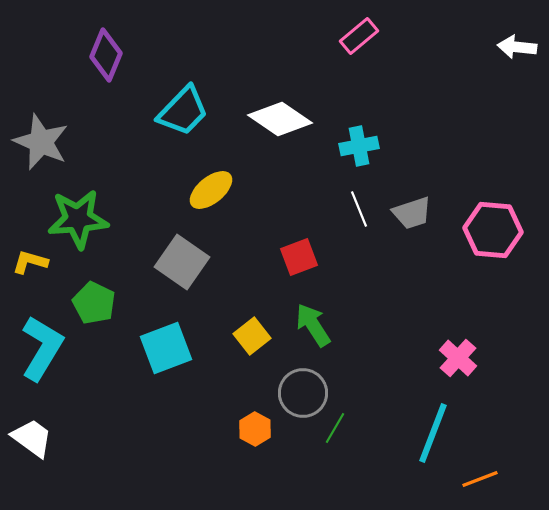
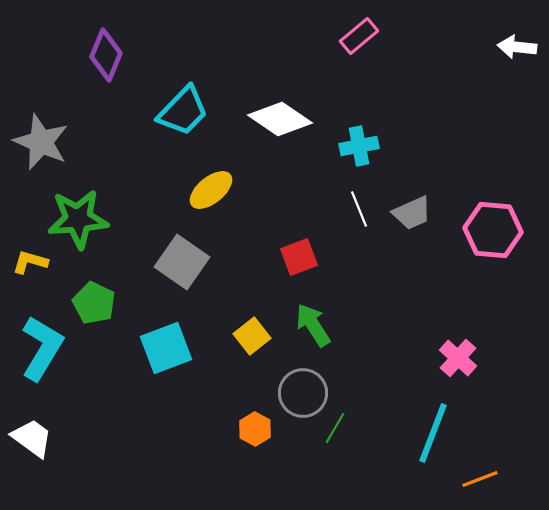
gray trapezoid: rotated 6 degrees counterclockwise
